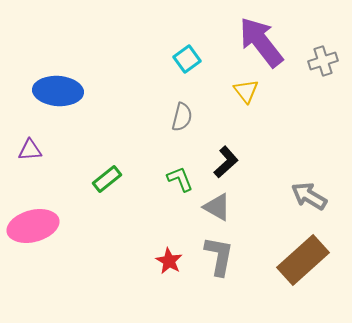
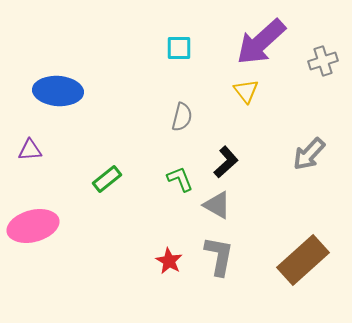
purple arrow: rotated 94 degrees counterclockwise
cyan square: moved 8 px left, 11 px up; rotated 36 degrees clockwise
gray arrow: moved 42 px up; rotated 78 degrees counterclockwise
gray triangle: moved 2 px up
